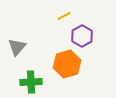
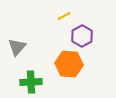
orange hexagon: moved 2 px right; rotated 20 degrees clockwise
